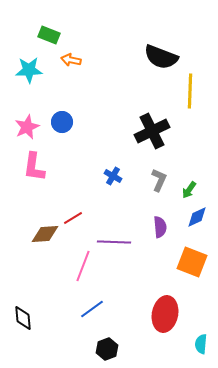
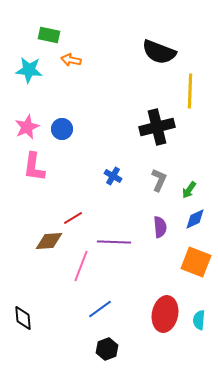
green rectangle: rotated 10 degrees counterclockwise
black semicircle: moved 2 px left, 5 px up
cyan star: rotated 8 degrees clockwise
blue circle: moved 7 px down
black cross: moved 5 px right, 4 px up; rotated 12 degrees clockwise
blue diamond: moved 2 px left, 2 px down
brown diamond: moved 4 px right, 7 px down
orange square: moved 4 px right
pink line: moved 2 px left
blue line: moved 8 px right
cyan semicircle: moved 2 px left, 24 px up
